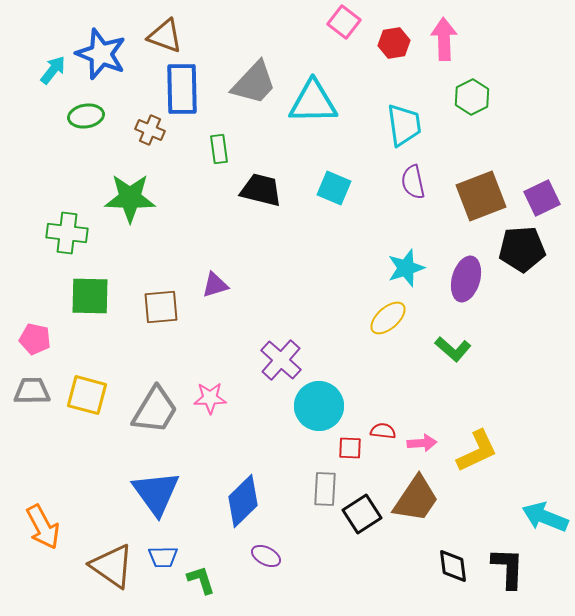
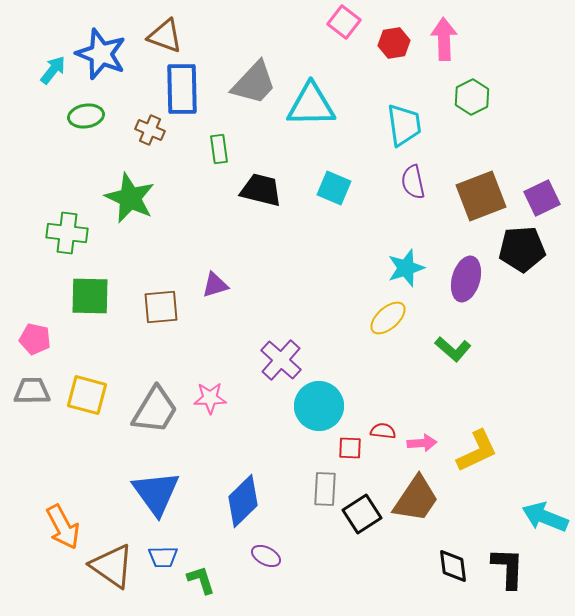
cyan triangle at (313, 102): moved 2 px left, 3 px down
green star at (130, 198): rotated 24 degrees clockwise
orange arrow at (43, 527): moved 20 px right
